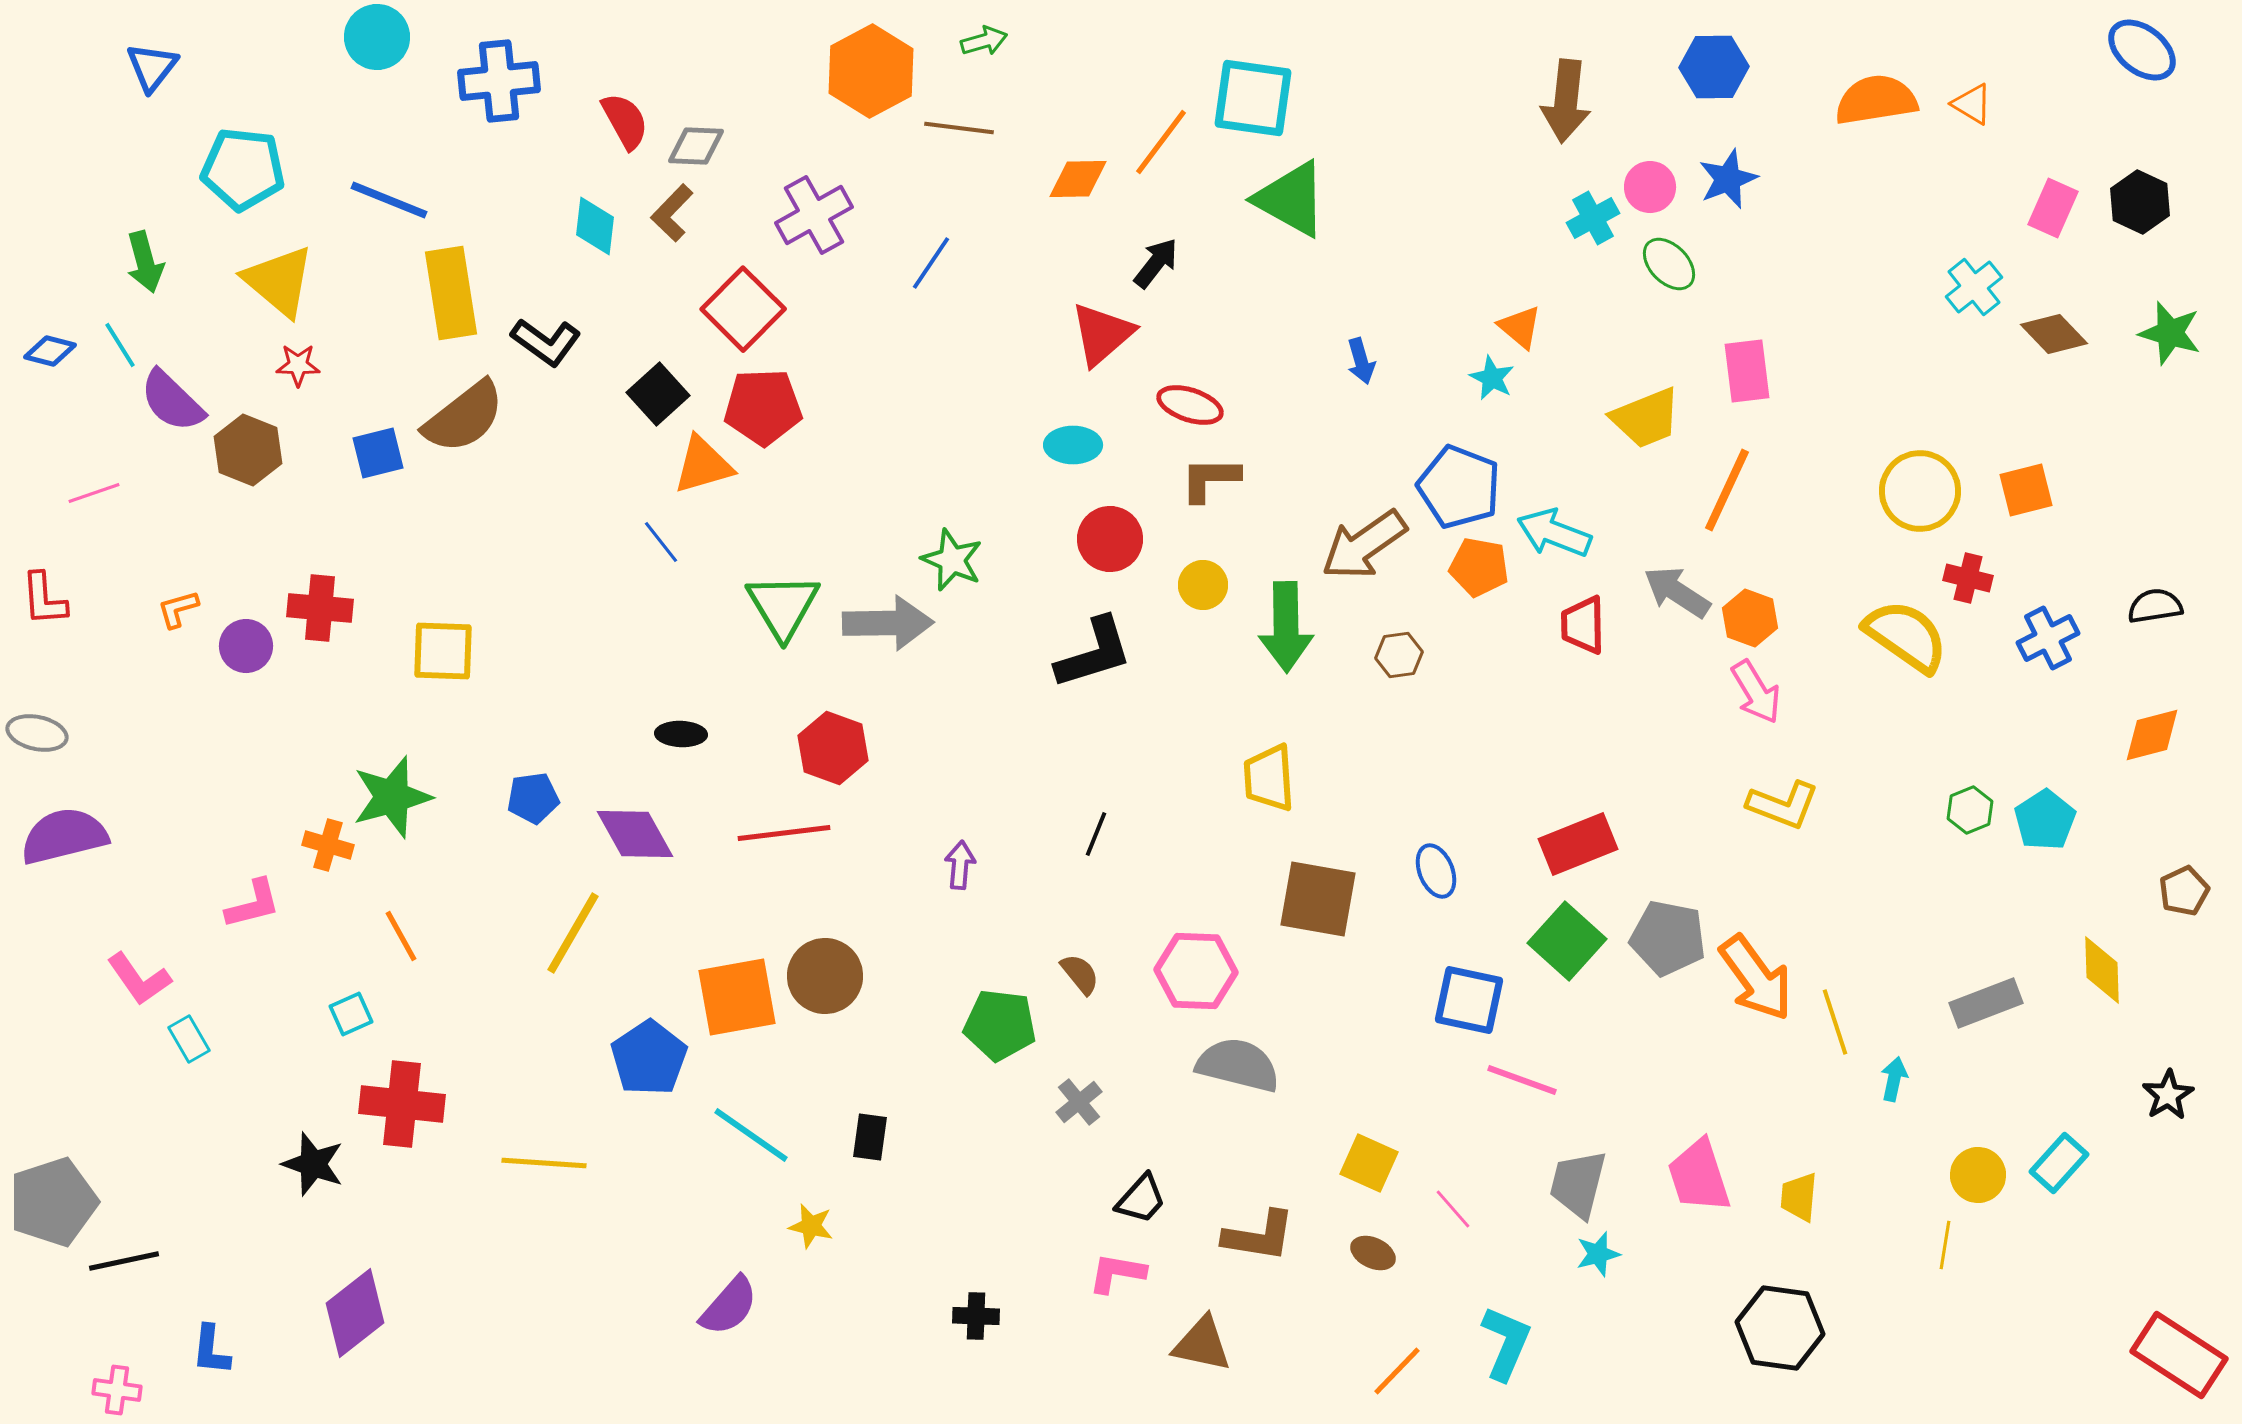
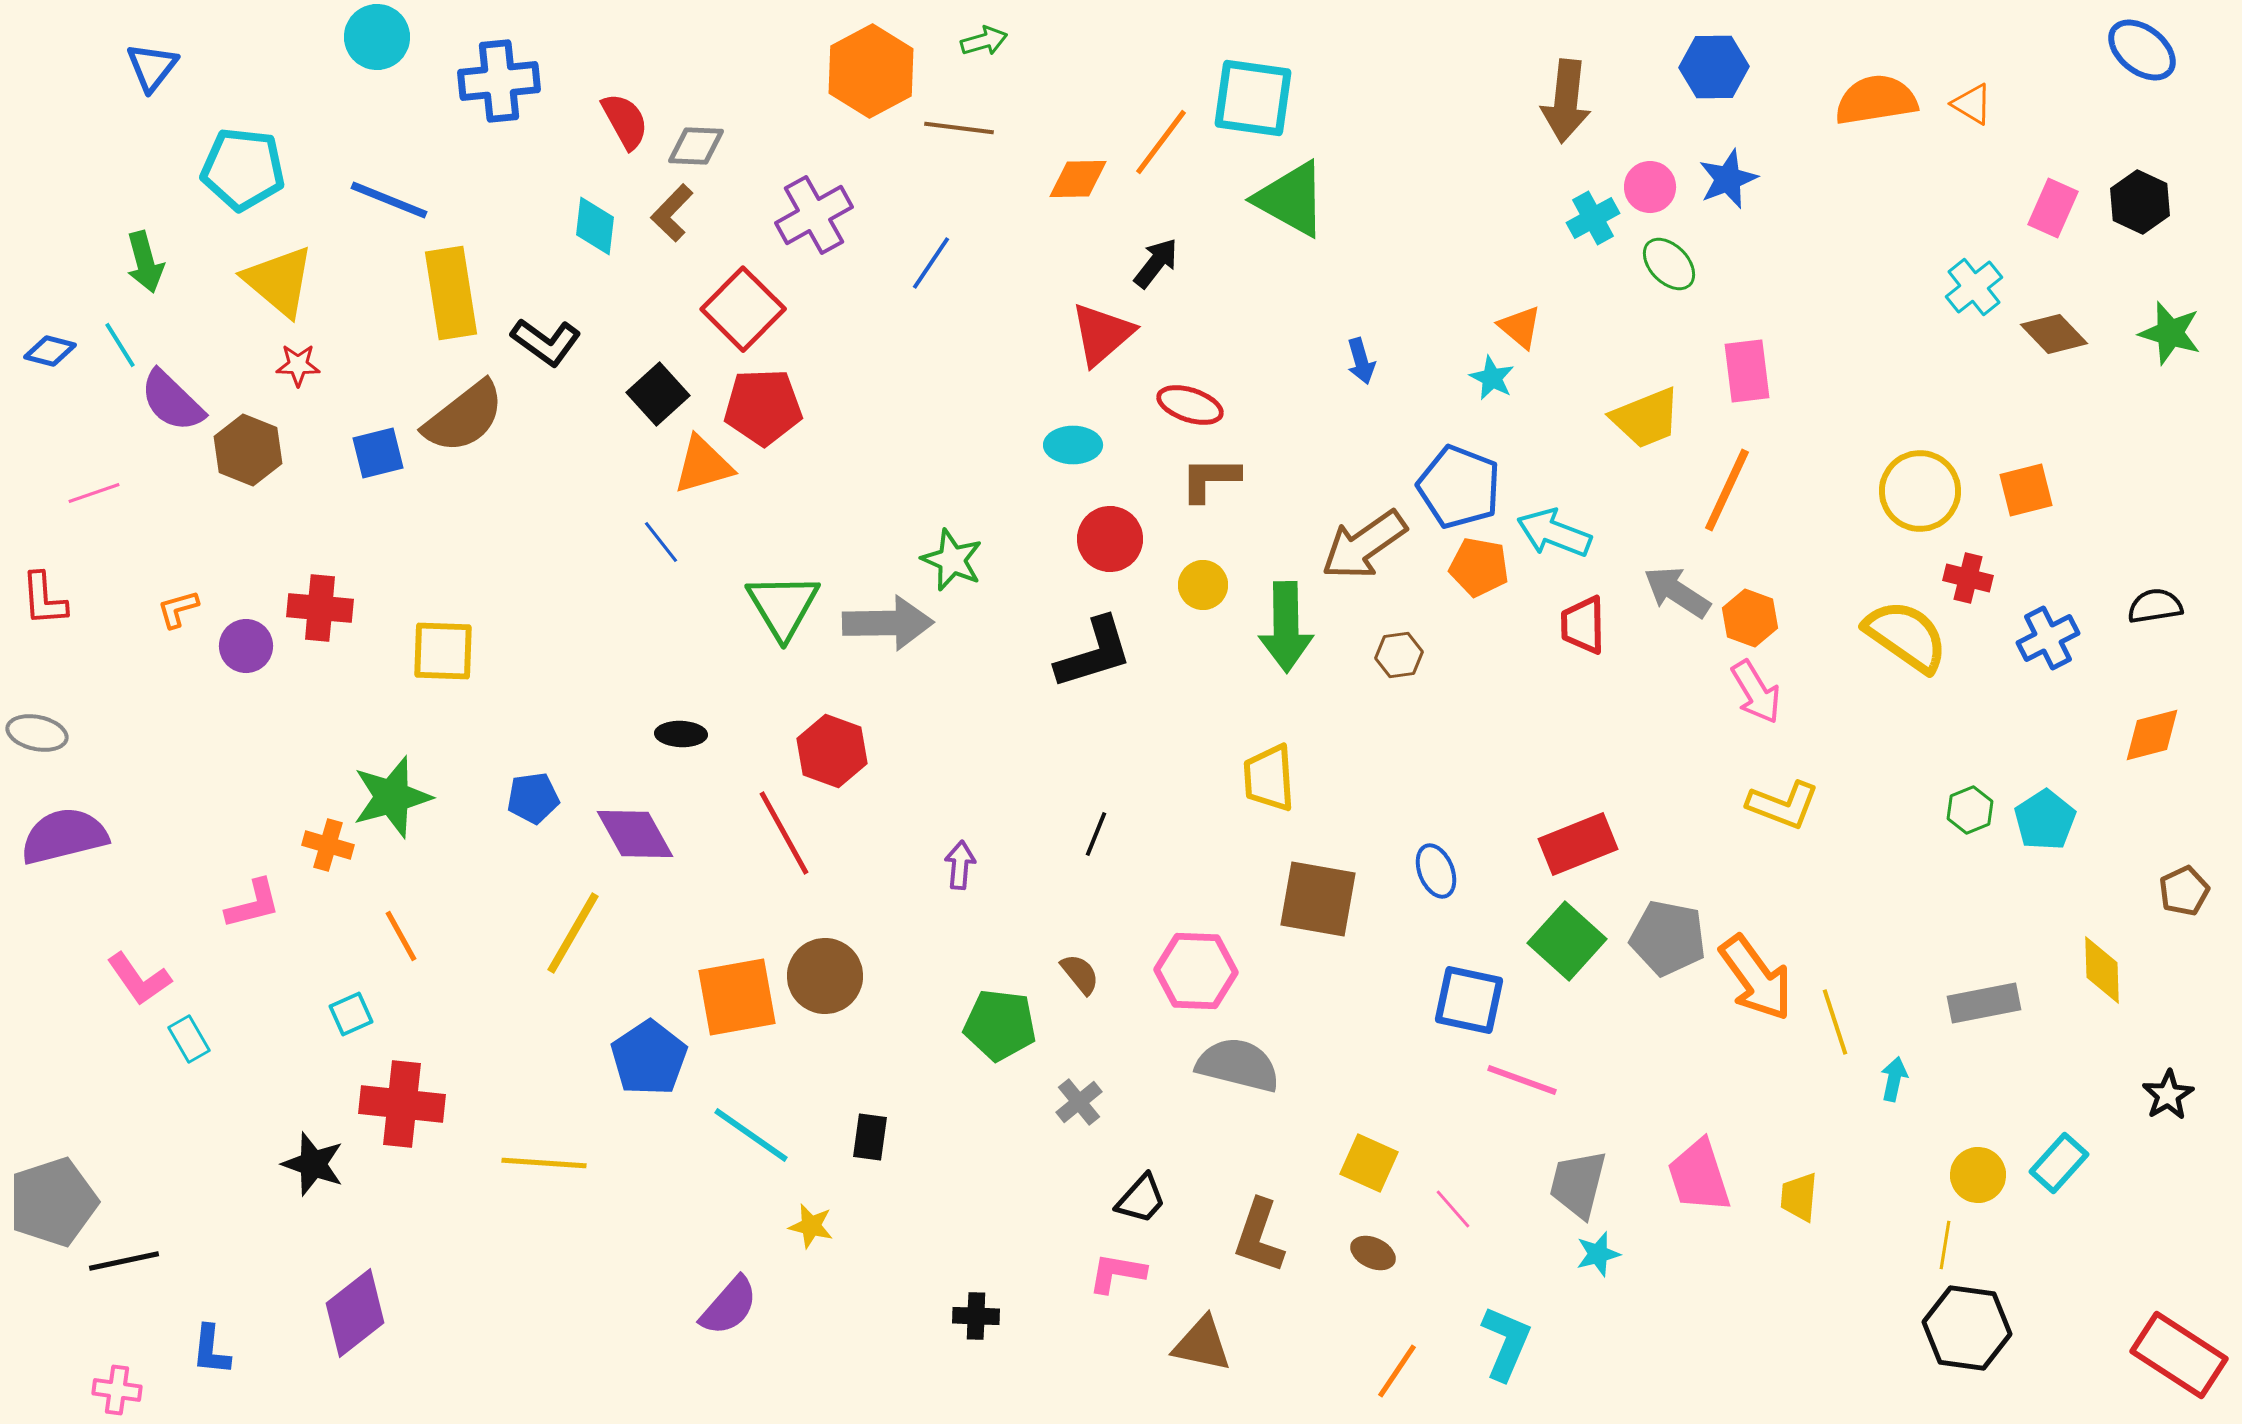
red hexagon at (833, 748): moved 1 px left, 3 px down
red line at (784, 833): rotated 68 degrees clockwise
gray rectangle at (1986, 1003): moved 2 px left; rotated 10 degrees clockwise
brown L-shape at (1259, 1236): rotated 100 degrees clockwise
black hexagon at (1780, 1328): moved 187 px right
orange line at (1397, 1371): rotated 10 degrees counterclockwise
